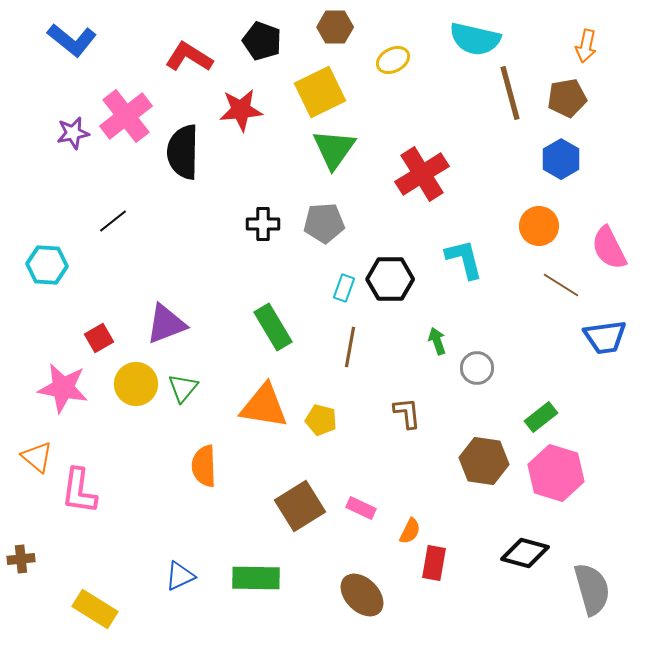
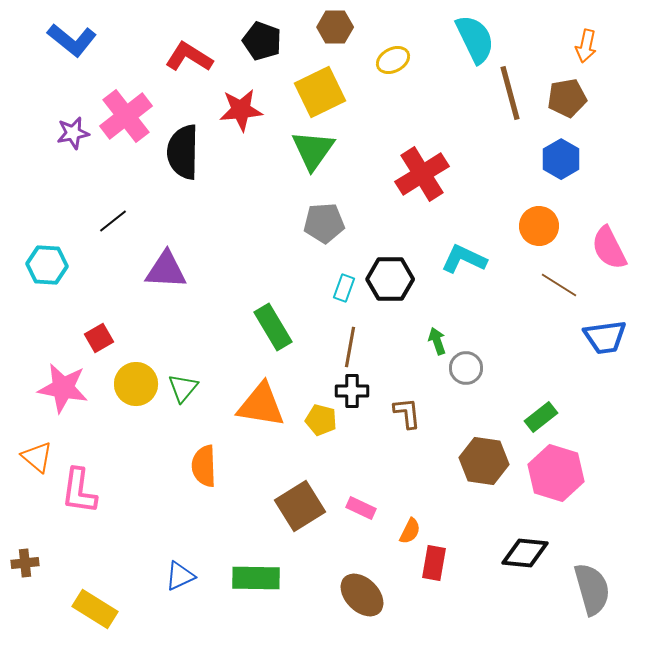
cyan semicircle at (475, 39): rotated 129 degrees counterclockwise
green triangle at (334, 149): moved 21 px left, 1 px down
black cross at (263, 224): moved 89 px right, 167 px down
cyan L-shape at (464, 259): rotated 51 degrees counterclockwise
brown line at (561, 285): moved 2 px left
purple triangle at (166, 324): moved 54 px up; rotated 24 degrees clockwise
gray circle at (477, 368): moved 11 px left
orange triangle at (264, 406): moved 3 px left, 1 px up
black diamond at (525, 553): rotated 9 degrees counterclockwise
brown cross at (21, 559): moved 4 px right, 4 px down
